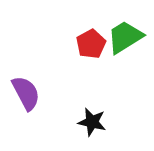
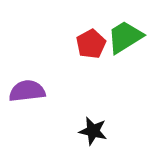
purple semicircle: moved 1 px right, 2 px up; rotated 69 degrees counterclockwise
black star: moved 1 px right, 9 px down
